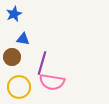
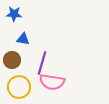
blue star: rotated 28 degrees clockwise
brown circle: moved 3 px down
